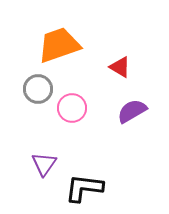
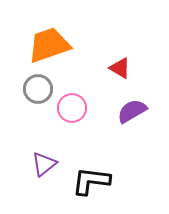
orange trapezoid: moved 10 px left
red triangle: moved 1 px down
purple triangle: rotated 16 degrees clockwise
black L-shape: moved 7 px right, 7 px up
